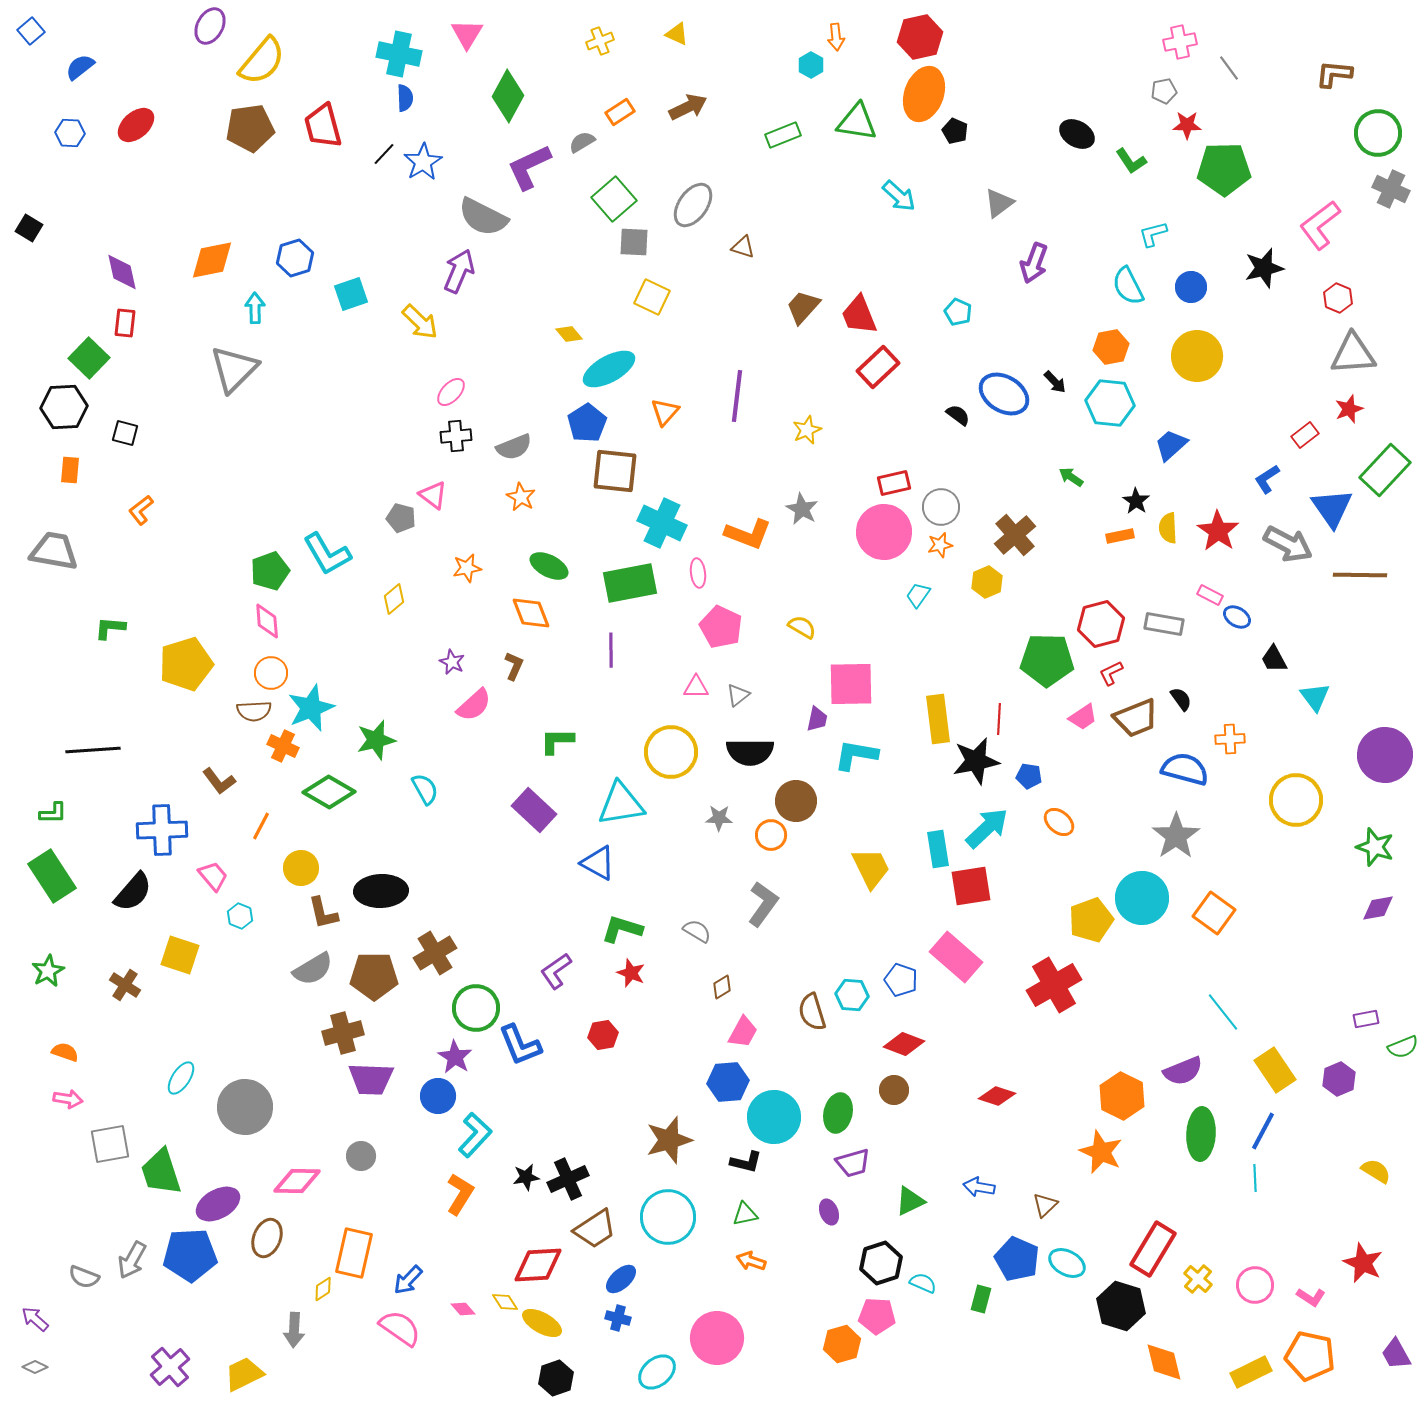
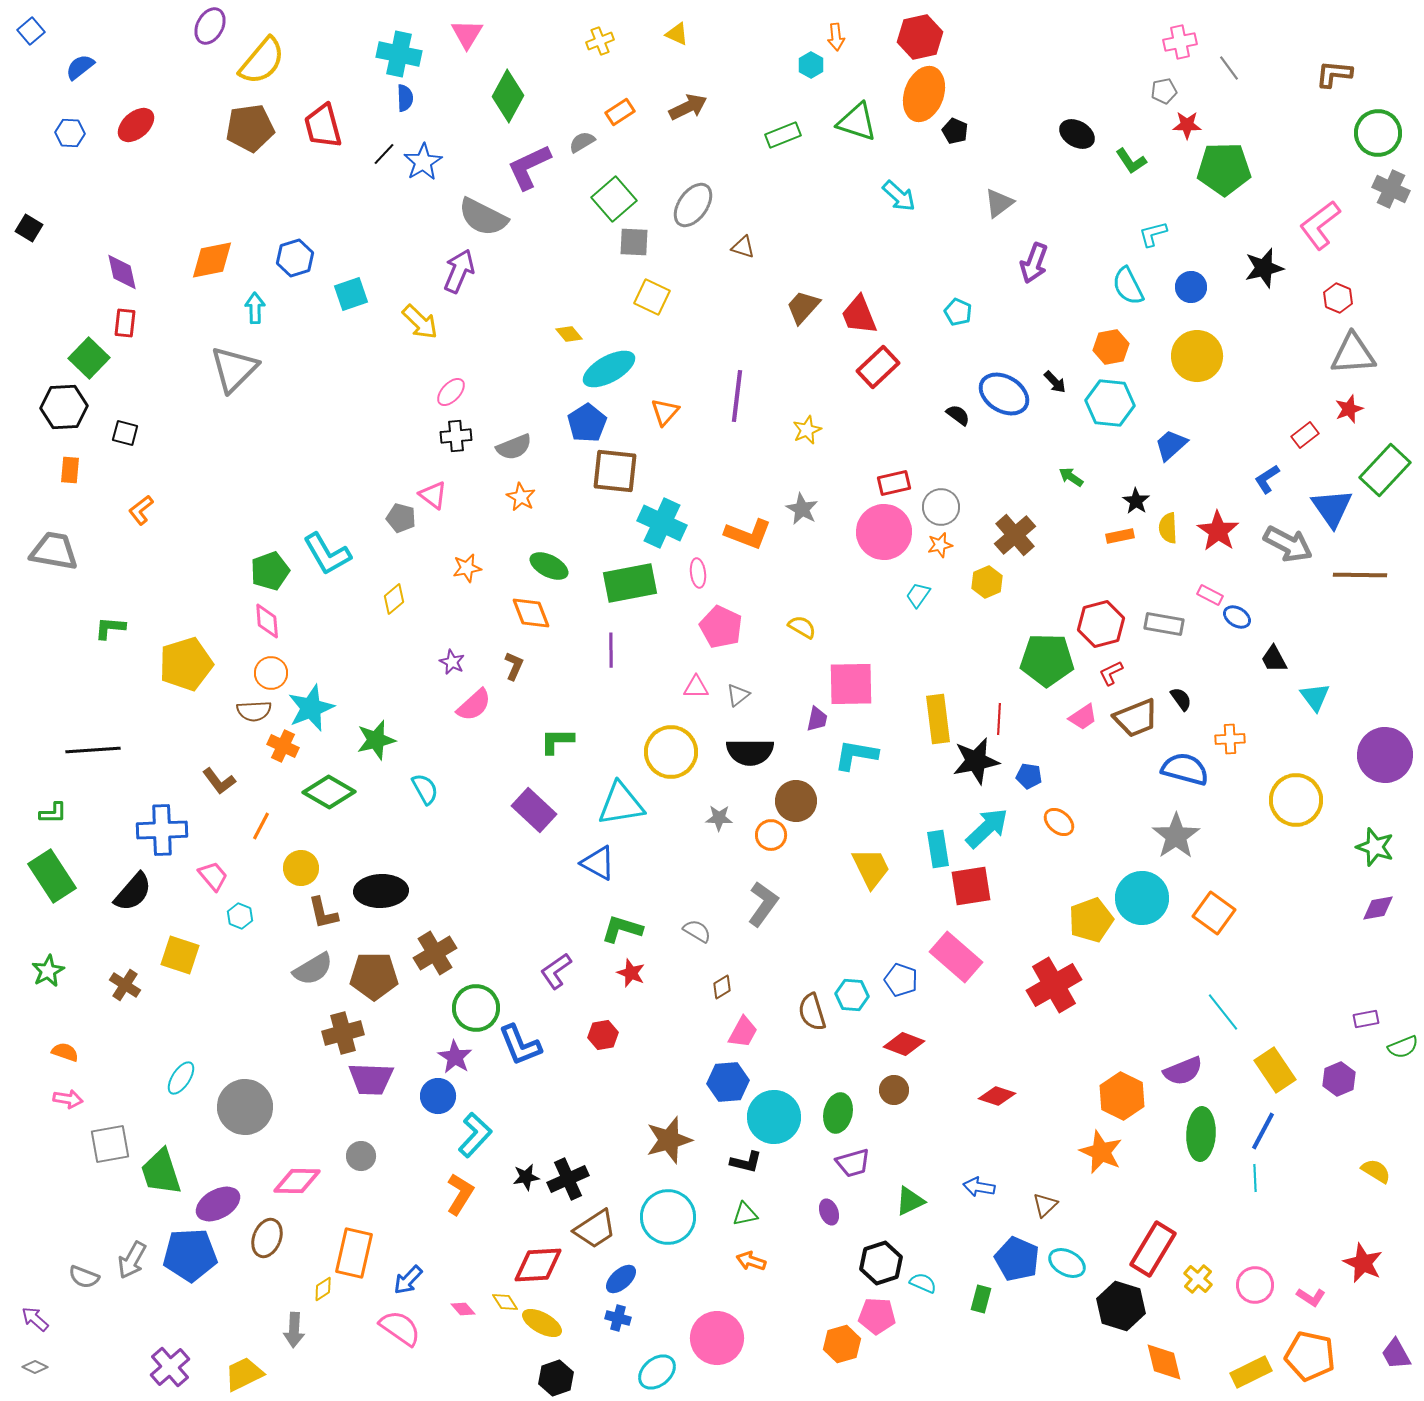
green triangle at (857, 122): rotated 9 degrees clockwise
